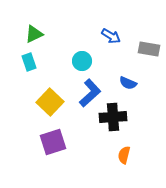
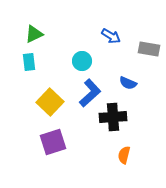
cyan rectangle: rotated 12 degrees clockwise
